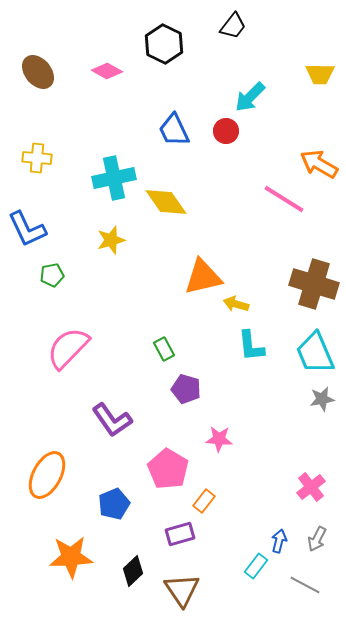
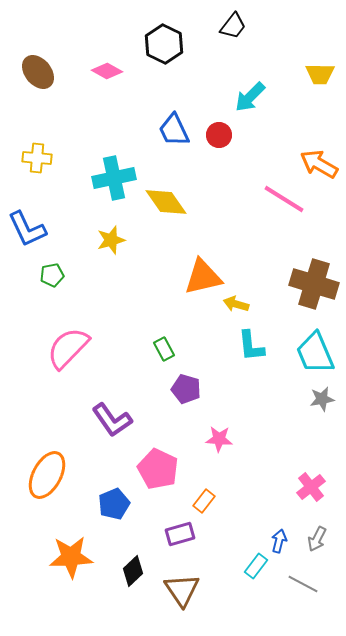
red circle: moved 7 px left, 4 px down
pink pentagon: moved 10 px left; rotated 6 degrees counterclockwise
gray line: moved 2 px left, 1 px up
